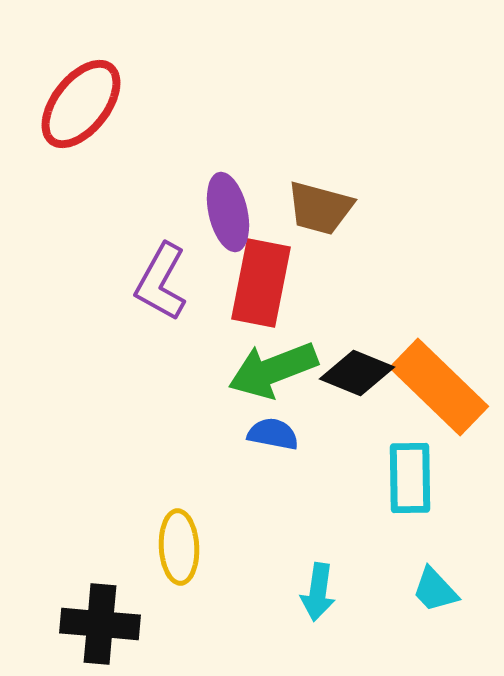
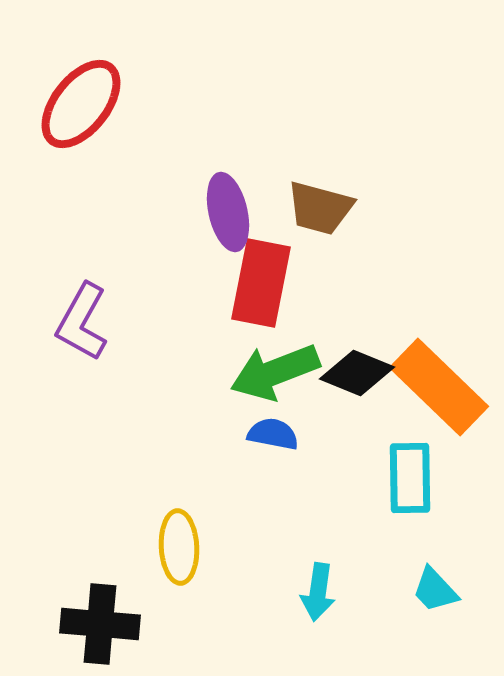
purple L-shape: moved 79 px left, 40 px down
green arrow: moved 2 px right, 2 px down
